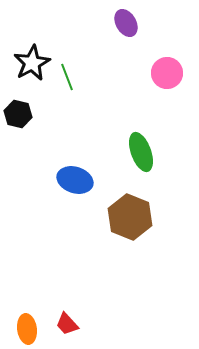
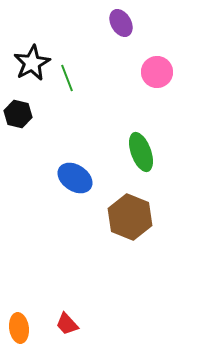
purple ellipse: moved 5 px left
pink circle: moved 10 px left, 1 px up
green line: moved 1 px down
blue ellipse: moved 2 px up; rotated 16 degrees clockwise
orange ellipse: moved 8 px left, 1 px up
